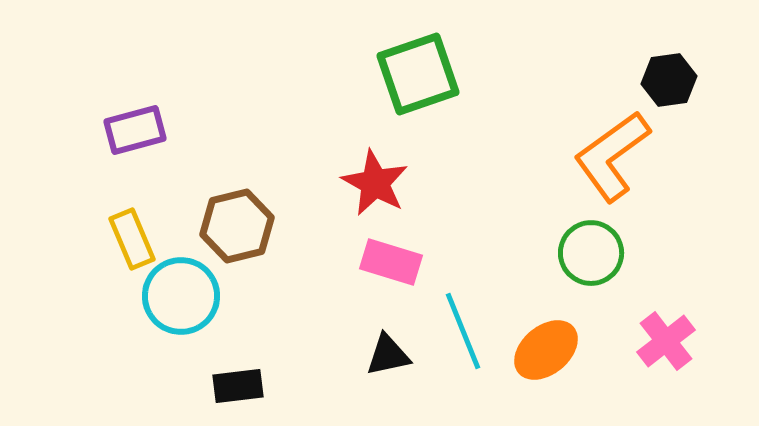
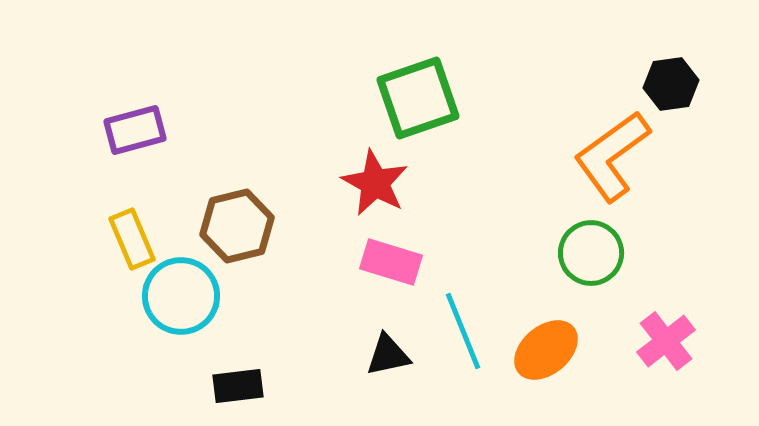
green square: moved 24 px down
black hexagon: moved 2 px right, 4 px down
